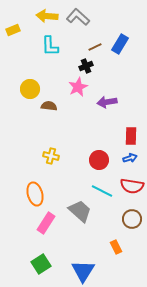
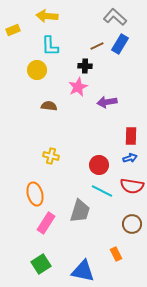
gray L-shape: moved 37 px right
brown line: moved 2 px right, 1 px up
black cross: moved 1 px left; rotated 24 degrees clockwise
yellow circle: moved 7 px right, 19 px up
red circle: moved 5 px down
gray trapezoid: rotated 65 degrees clockwise
brown circle: moved 5 px down
orange rectangle: moved 7 px down
blue triangle: rotated 50 degrees counterclockwise
